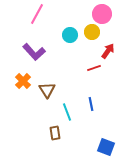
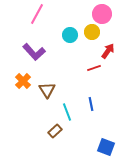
brown rectangle: moved 2 px up; rotated 56 degrees clockwise
